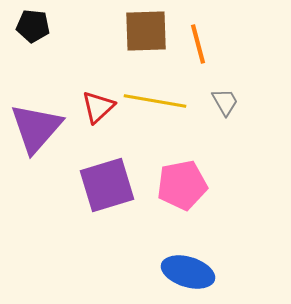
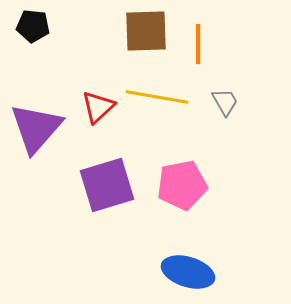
orange line: rotated 15 degrees clockwise
yellow line: moved 2 px right, 4 px up
